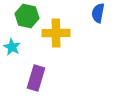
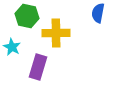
purple rectangle: moved 2 px right, 11 px up
